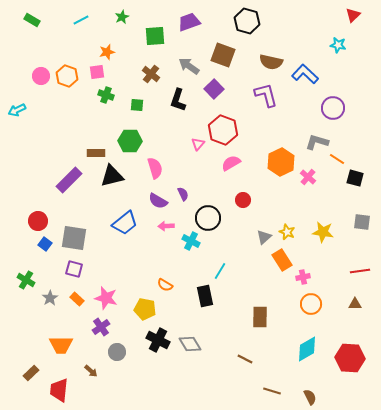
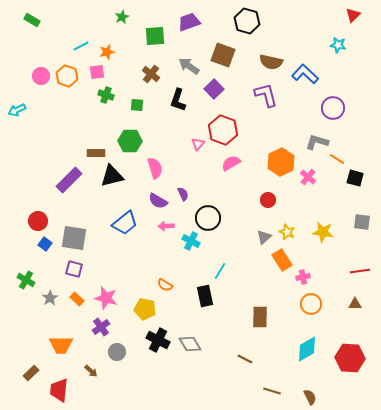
cyan line at (81, 20): moved 26 px down
red circle at (243, 200): moved 25 px right
